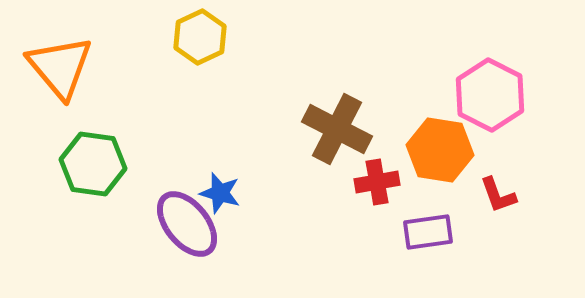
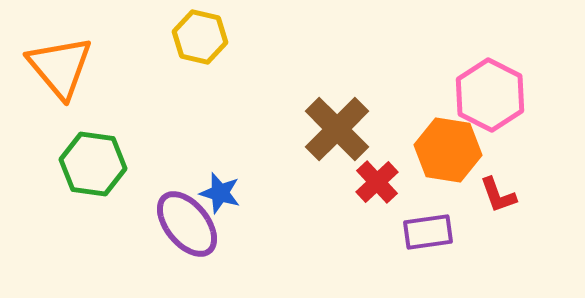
yellow hexagon: rotated 22 degrees counterclockwise
brown cross: rotated 18 degrees clockwise
orange hexagon: moved 8 px right
red cross: rotated 33 degrees counterclockwise
